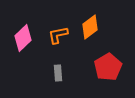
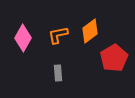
orange diamond: moved 4 px down
pink diamond: rotated 16 degrees counterclockwise
red pentagon: moved 6 px right, 9 px up
